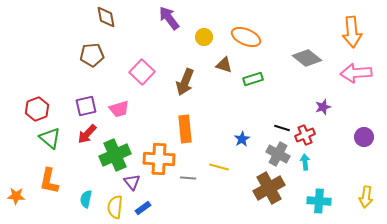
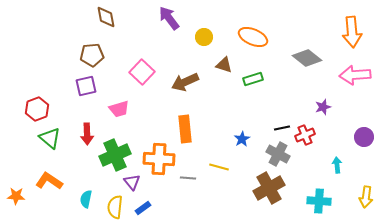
orange ellipse: moved 7 px right
pink arrow: moved 1 px left, 2 px down
brown arrow: rotated 44 degrees clockwise
purple square: moved 20 px up
black line: rotated 28 degrees counterclockwise
red arrow: rotated 45 degrees counterclockwise
cyan arrow: moved 32 px right, 3 px down
orange L-shape: rotated 112 degrees clockwise
